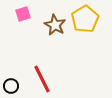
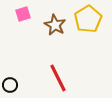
yellow pentagon: moved 3 px right
red line: moved 16 px right, 1 px up
black circle: moved 1 px left, 1 px up
